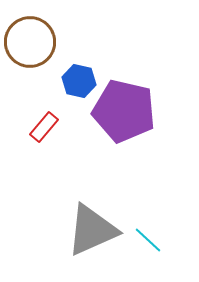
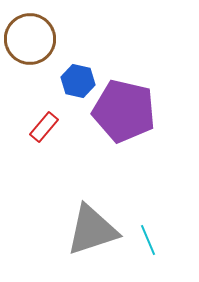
brown circle: moved 3 px up
blue hexagon: moved 1 px left
gray triangle: rotated 6 degrees clockwise
cyan line: rotated 24 degrees clockwise
